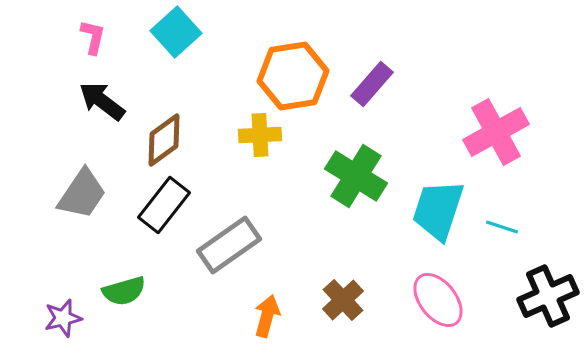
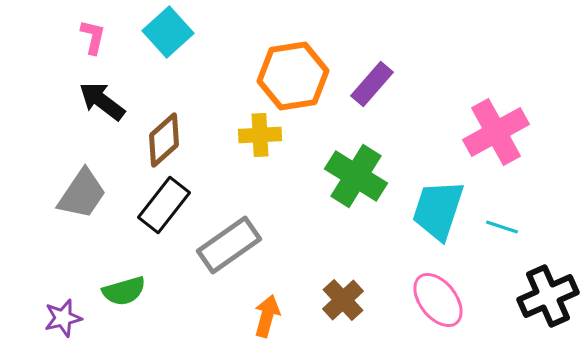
cyan square: moved 8 px left
brown diamond: rotated 6 degrees counterclockwise
